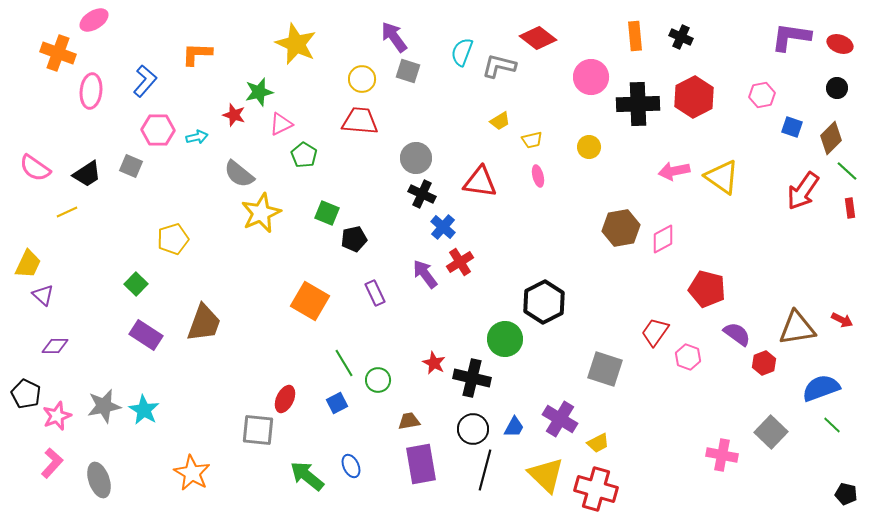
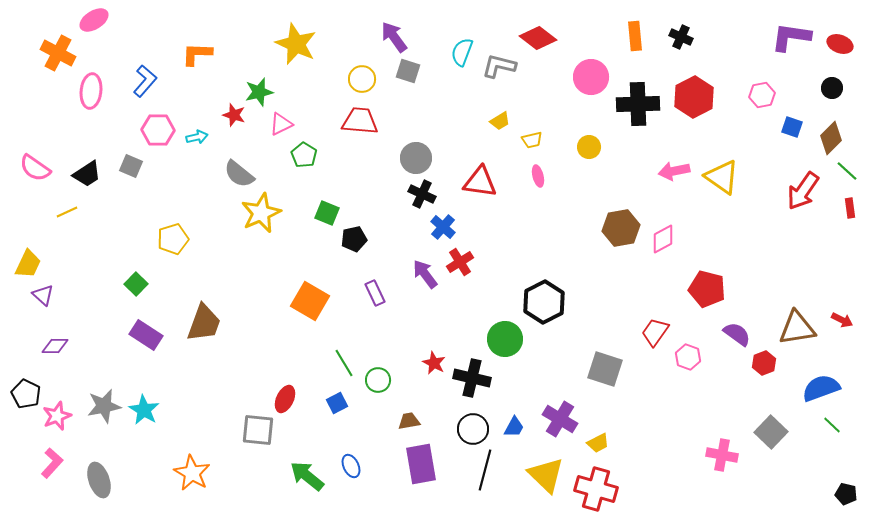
orange cross at (58, 53): rotated 8 degrees clockwise
black circle at (837, 88): moved 5 px left
